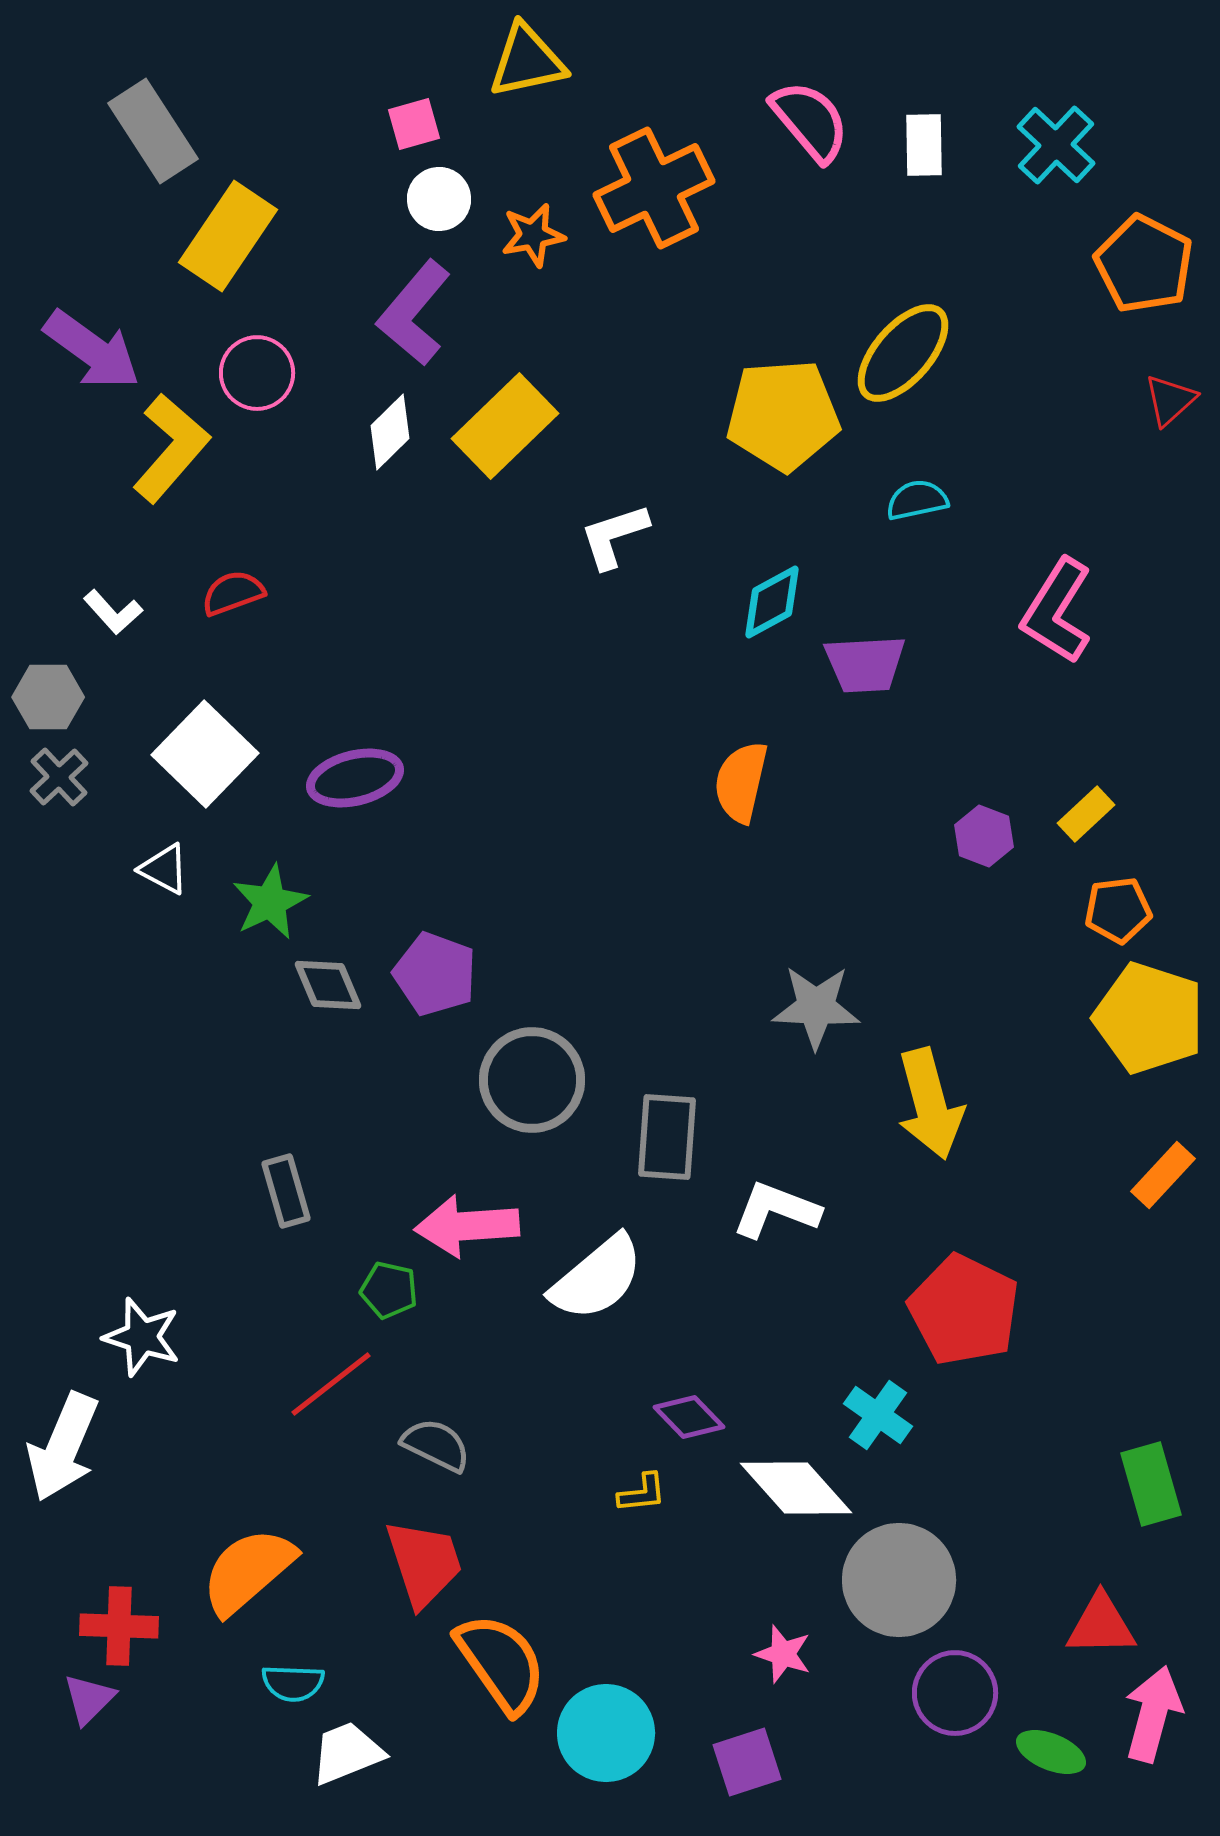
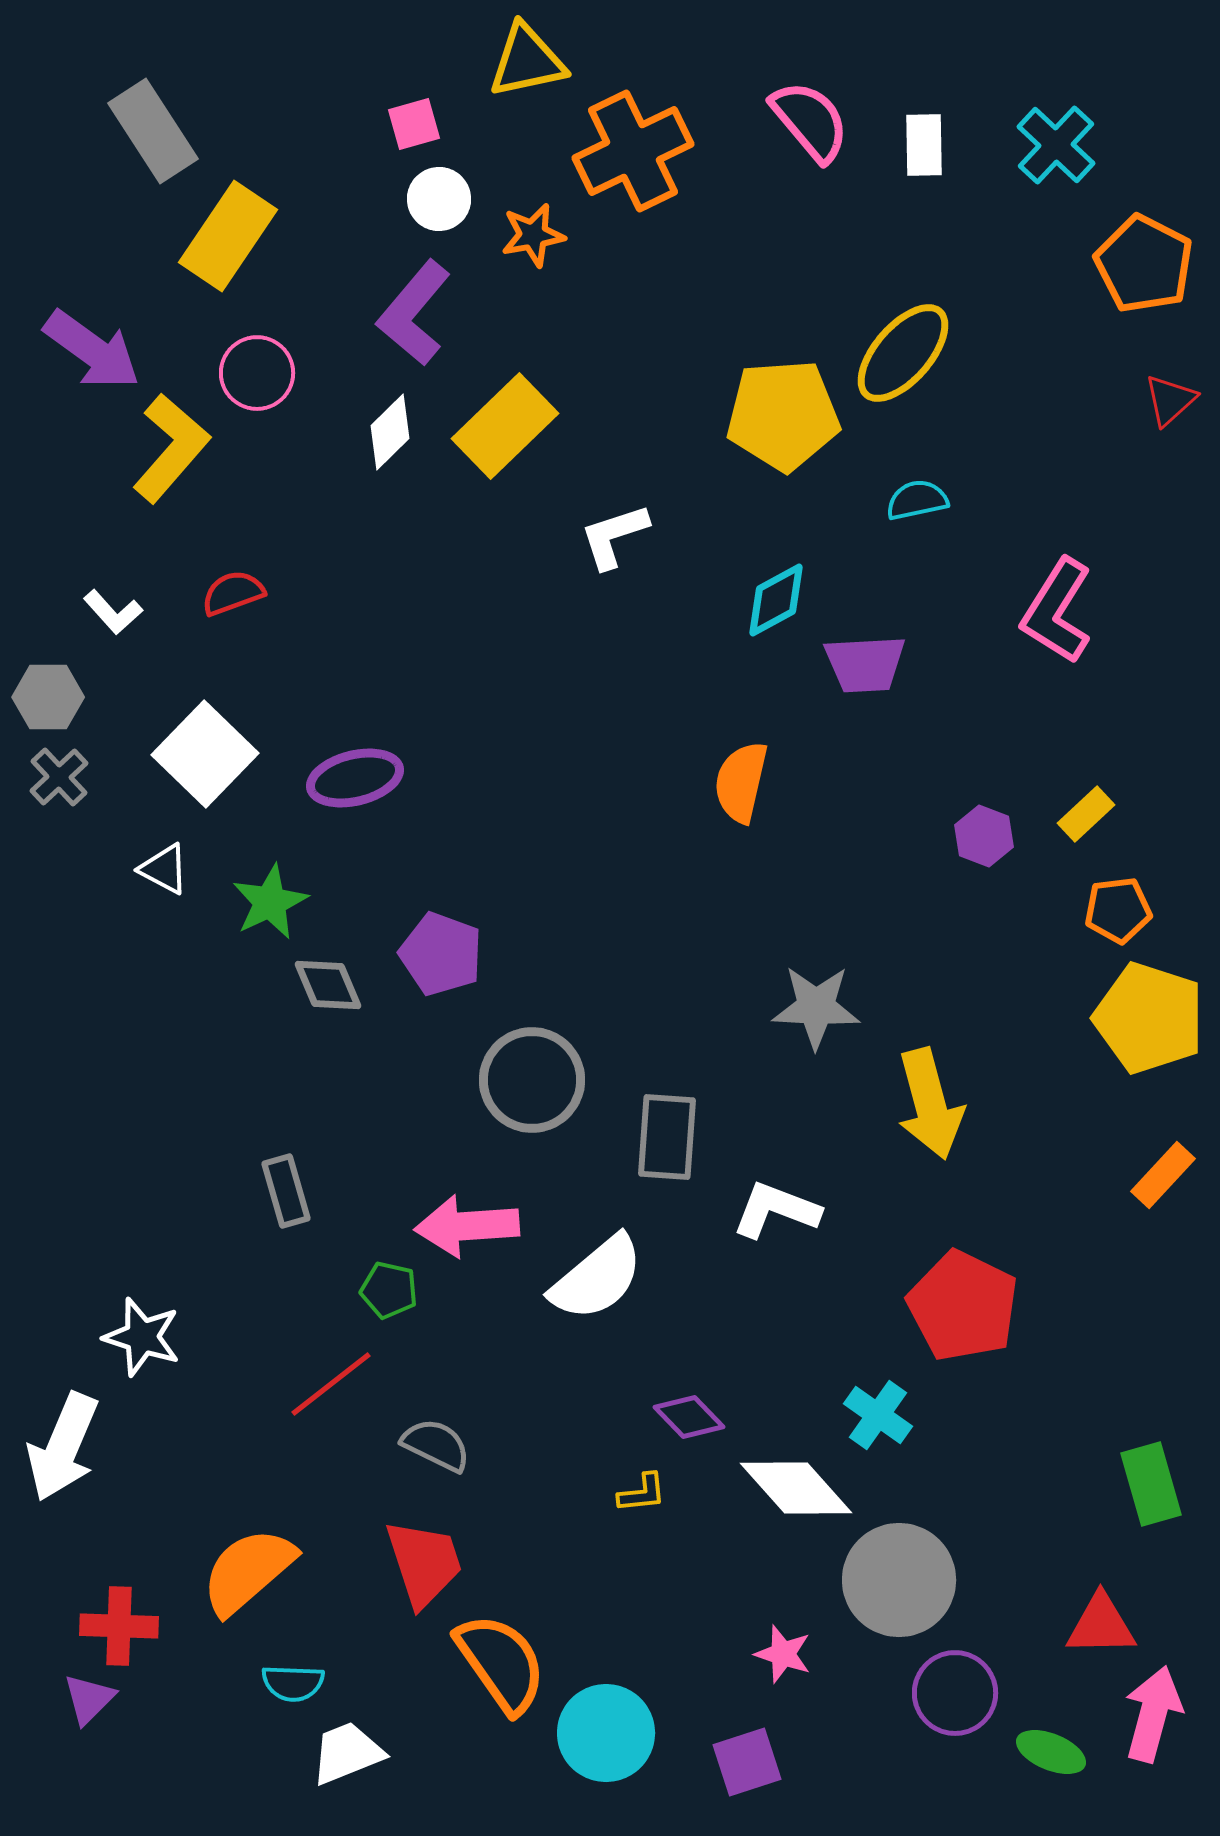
orange cross at (654, 188): moved 21 px left, 37 px up
cyan diamond at (772, 602): moved 4 px right, 2 px up
purple pentagon at (435, 974): moved 6 px right, 20 px up
red pentagon at (964, 1310): moved 1 px left, 4 px up
